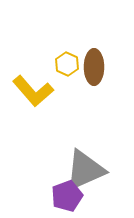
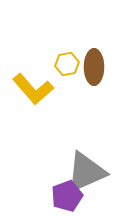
yellow hexagon: rotated 25 degrees clockwise
yellow L-shape: moved 2 px up
gray triangle: moved 1 px right, 2 px down
